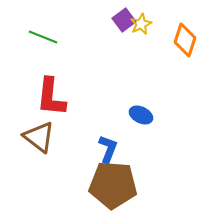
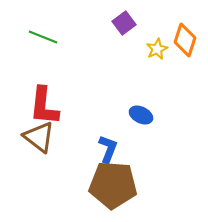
purple square: moved 3 px down
yellow star: moved 16 px right, 25 px down
red L-shape: moved 7 px left, 9 px down
